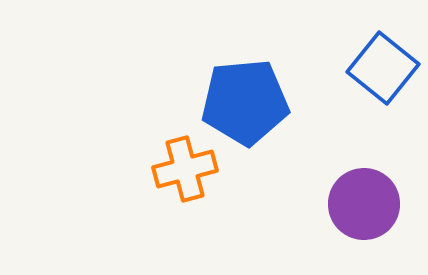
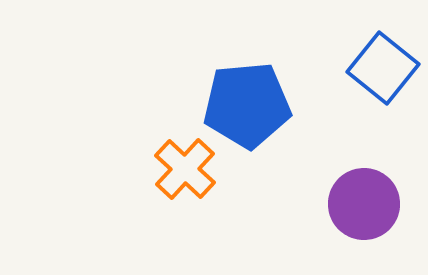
blue pentagon: moved 2 px right, 3 px down
orange cross: rotated 32 degrees counterclockwise
